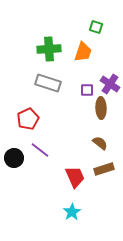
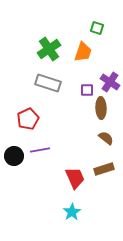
green square: moved 1 px right, 1 px down
green cross: rotated 30 degrees counterclockwise
purple cross: moved 2 px up
brown semicircle: moved 6 px right, 5 px up
purple line: rotated 48 degrees counterclockwise
black circle: moved 2 px up
red trapezoid: moved 1 px down
